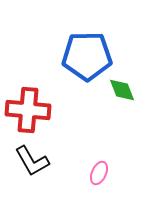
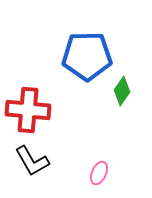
green diamond: moved 1 px down; rotated 56 degrees clockwise
